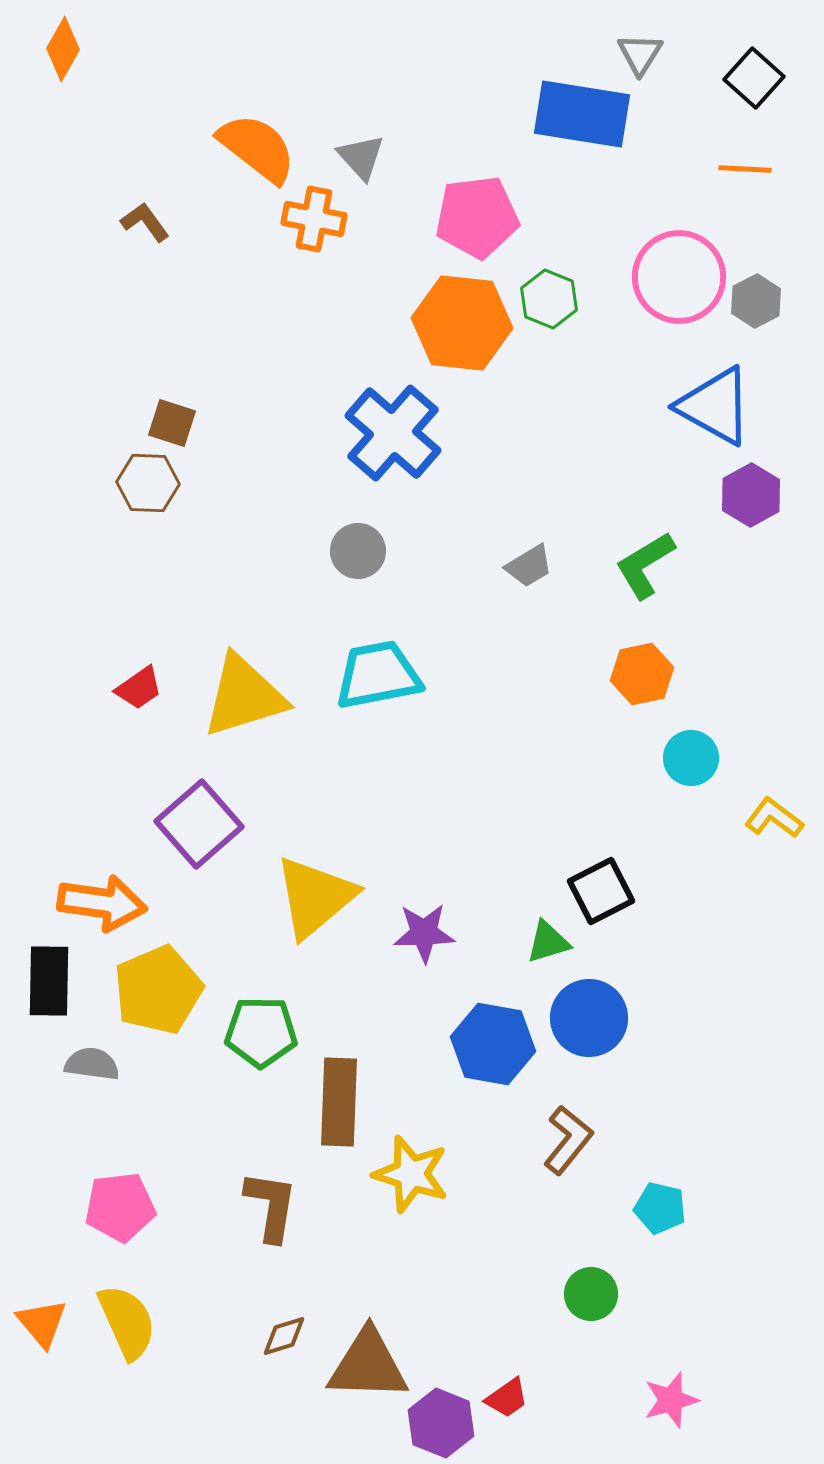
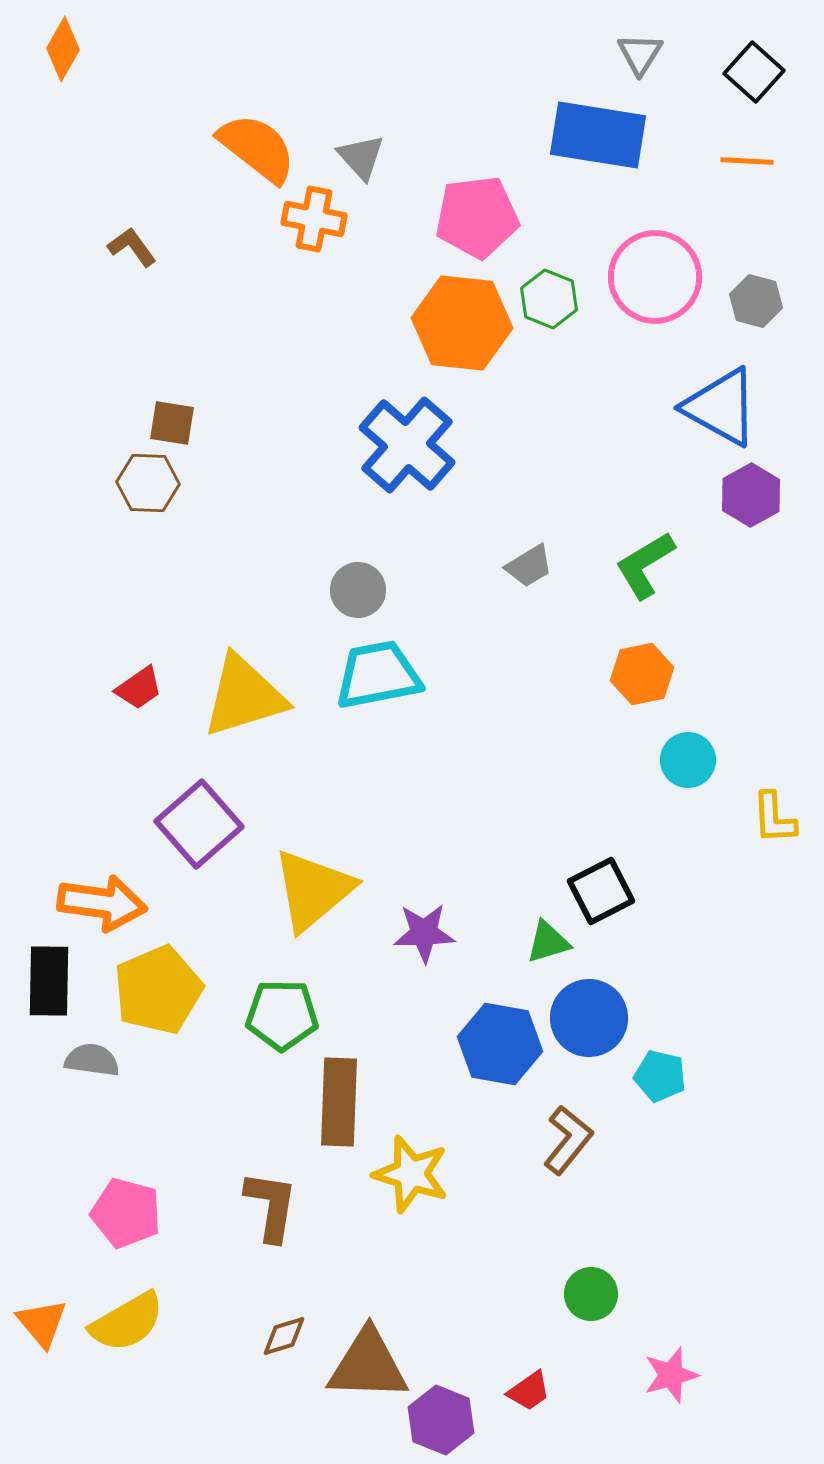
black square at (754, 78): moved 6 px up
blue rectangle at (582, 114): moved 16 px right, 21 px down
orange line at (745, 169): moved 2 px right, 8 px up
brown L-shape at (145, 222): moved 13 px left, 25 px down
pink circle at (679, 277): moved 24 px left
gray hexagon at (756, 301): rotated 18 degrees counterclockwise
blue triangle at (715, 406): moved 6 px right, 1 px down
brown square at (172, 423): rotated 9 degrees counterclockwise
blue cross at (393, 433): moved 14 px right, 12 px down
gray circle at (358, 551): moved 39 px down
cyan circle at (691, 758): moved 3 px left, 2 px down
yellow L-shape at (774, 818): rotated 130 degrees counterclockwise
yellow triangle at (315, 897): moved 2 px left, 7 px up
green pentagon at (261, 1032): moved 21 px right, 17 px up
blue hexagon at (493, 1044): moved 7 px right
gray semicircle at (92, 1064): moved 4 px up
pink pentagon at (120, 1207): moved 6 px right, 6 px down; rotated 22 degrees clockwise
cyan pentagon at (660, 1208): moved 132 px up
yellow semicircle at (127, 1322): rotated 84 degrees clockwise
red trapezoid at (507, 1398): moved 22 px right, 7 px up
pink star at (671, 1400): moved 25 px up
purple hexagon at (441, 1423): moved 3 px up
